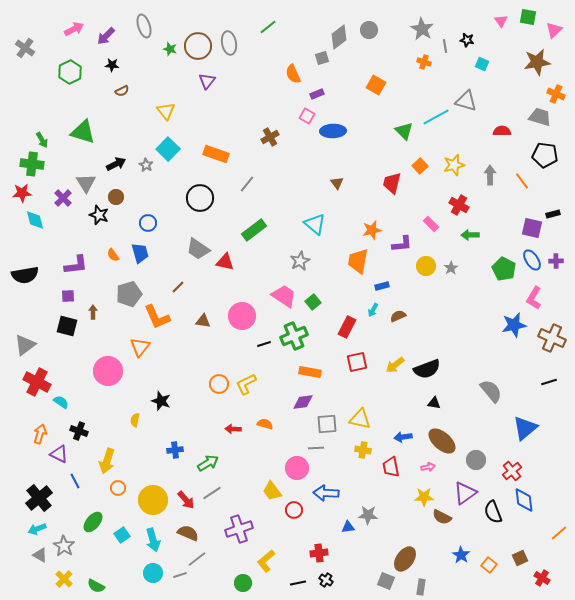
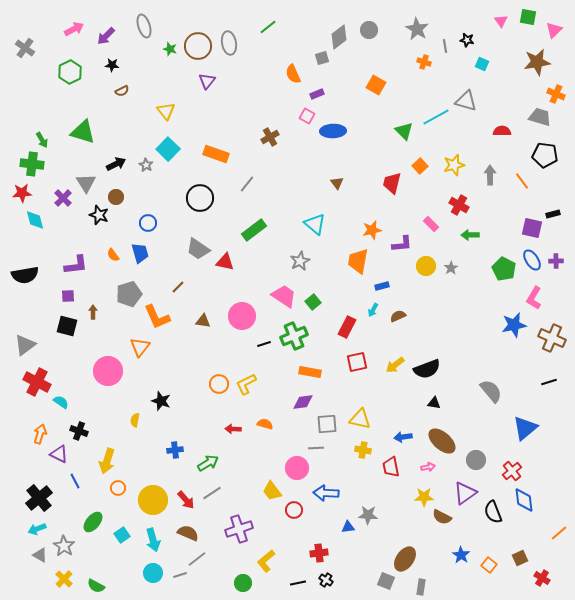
gray star at (422, 29): moved 5 px left
